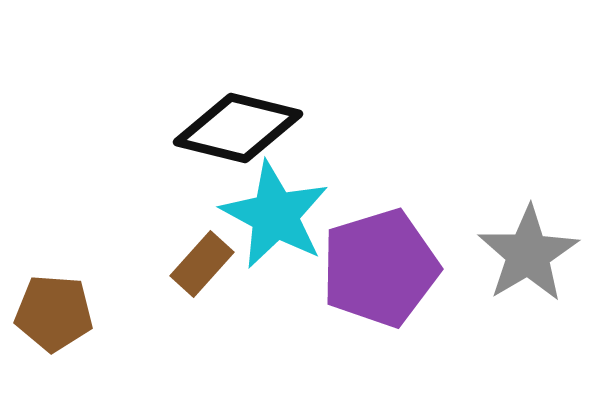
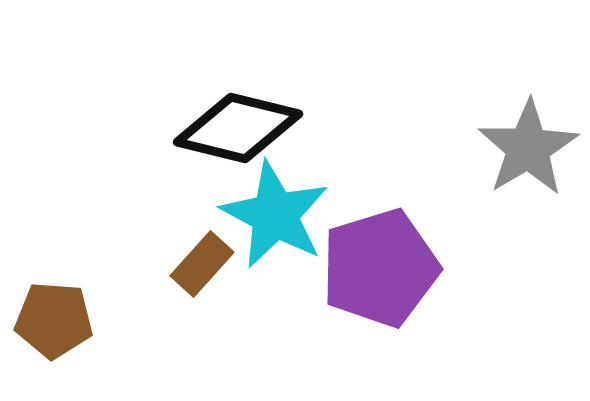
gray star: moved 106 px up
brown pentagon: moved 7 px down
